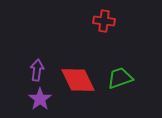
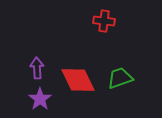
purple arrow: moved 2 px up; rotated 10 degrees counterclockwise
